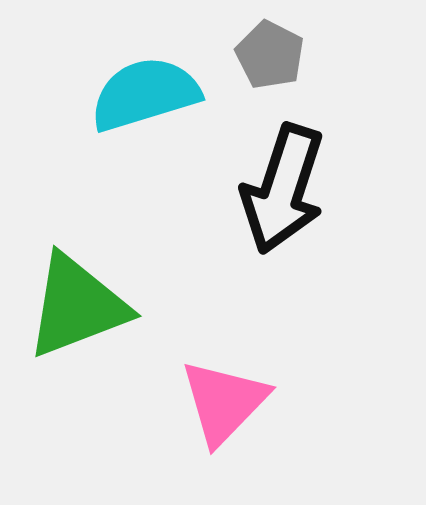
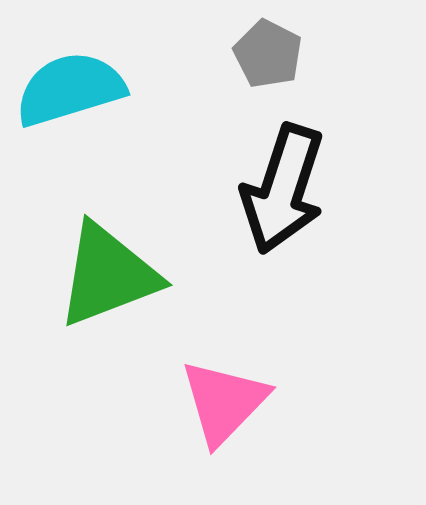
gray pentagon: moved 2 px left, 1 px up
cyan semicircle: moved 75 px left, 5 px up
green triangle: moved 31 px right, 31 px up
